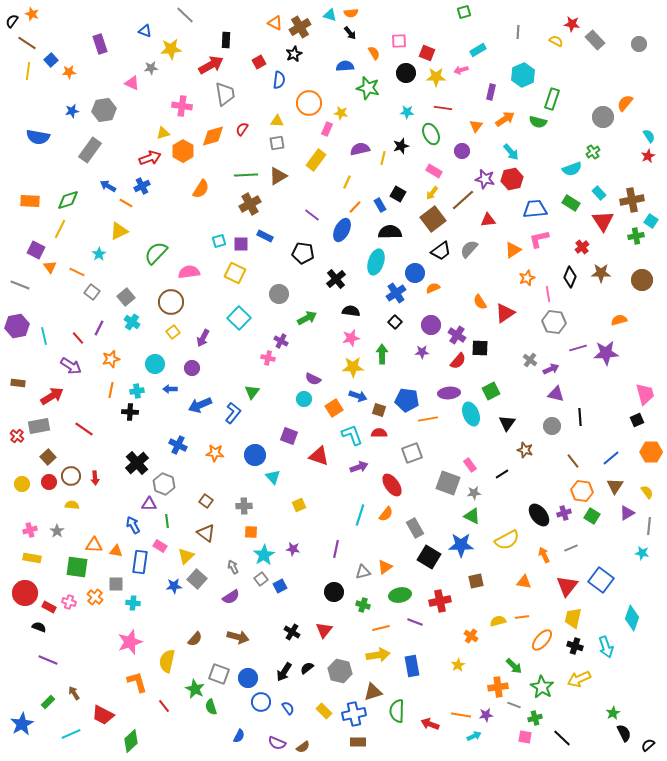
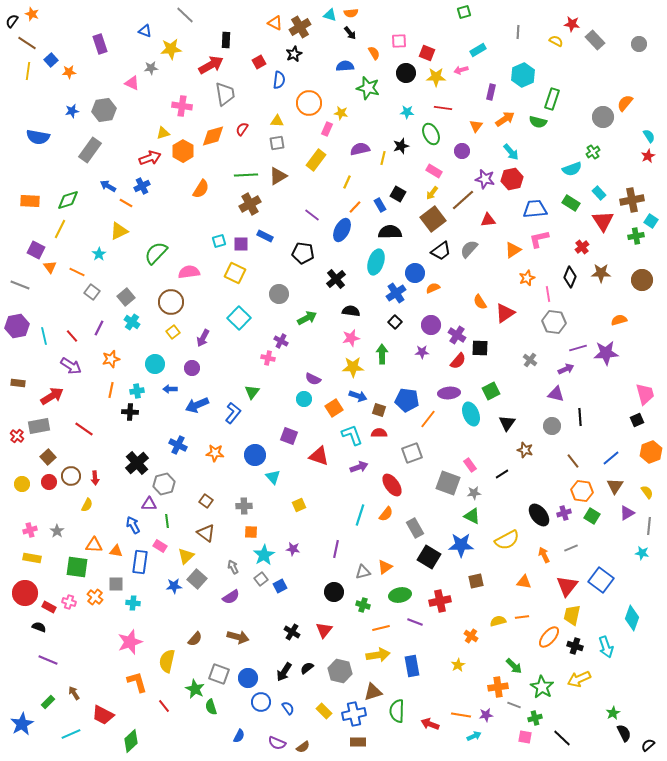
red line at (78, 338): moved 6 px left, 2 px up
purple arrow at (551, 369): moved 15 px right
blue arrow at (200, 405): moved 3 px left
orange line at (428, 419): rotated 42 degrees counterclockwise
orange hexagon at (651, 452): rotated 20 degrees counterclockwise
gray hexagon at (164, 484): rotated 25 degrees clockwise
yellow semicircle at (72, 505): moved 15 px right; rotated 112 degrees clockwise
yellow trapezoid at (573, 618): moved 1 px left, 3 px up
orange ellipse at (542, 640): moved 7 px right, 3 px up
